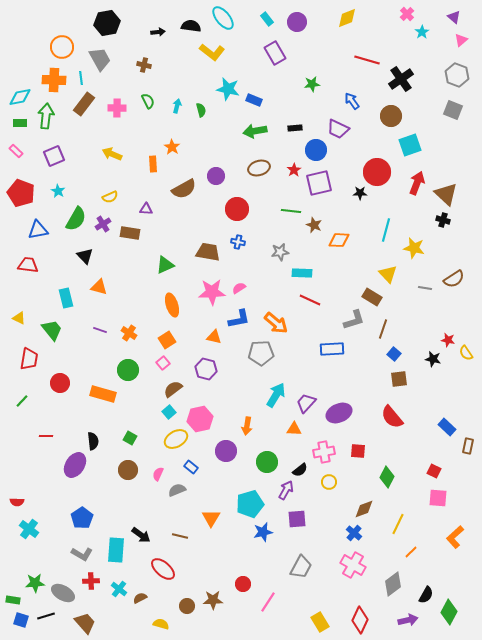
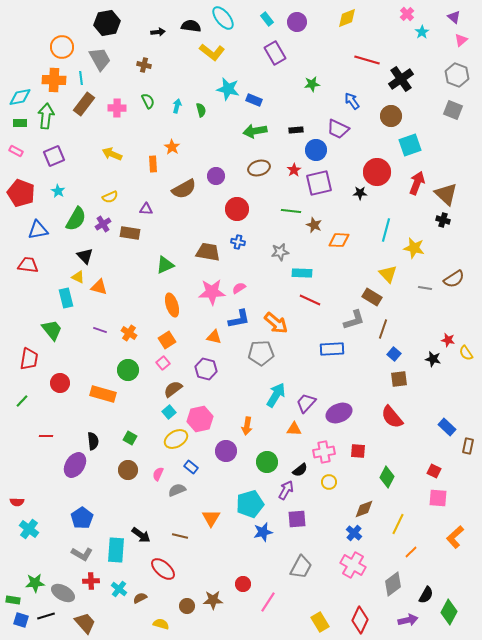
black rectangle at (295, 128): moved 1 px right, 2 px down
pink rectangle at (16, 151): rotated 16 degrees counterclockwise
yellow triangle at (19, 318): moved 59 px right, 41 px up
